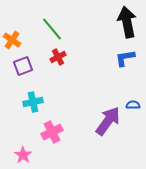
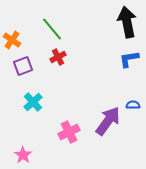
blue L-shape: moved 4 px right, 1 px down
cyan cross: rotated 30 degrees counterclockwise
pink cross: moved 17 px right
